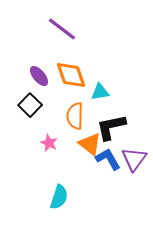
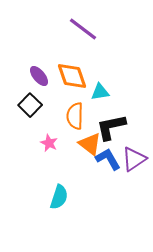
purple line: moved 21 px right
orange diamond: moved 1 px right, 1 px down
purple triangle: rotated 20 degrees clockwise
